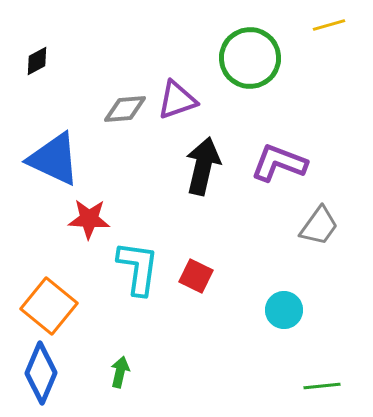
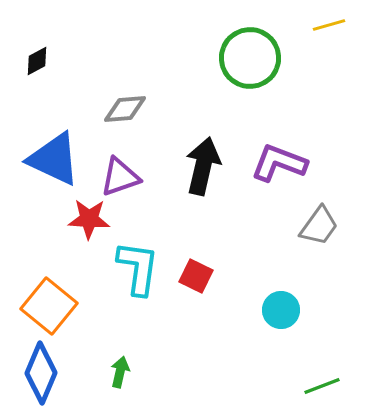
purple triangle: moved 57 px left, 77 px down
cyan circle: moved 3 px left
green line: rotated 15 degrees counterclockwise
